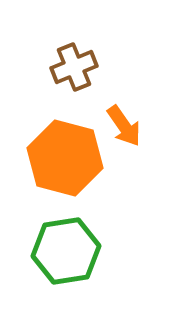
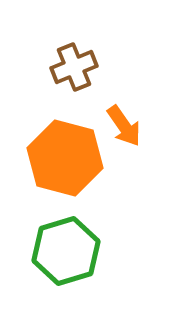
green hexagon: rotated 8 degrees counterclockwise
